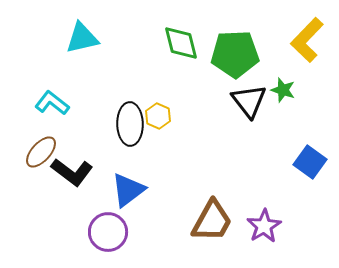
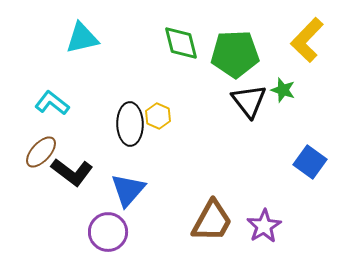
blue triangle: rotated 12 degrees counterclockwise
